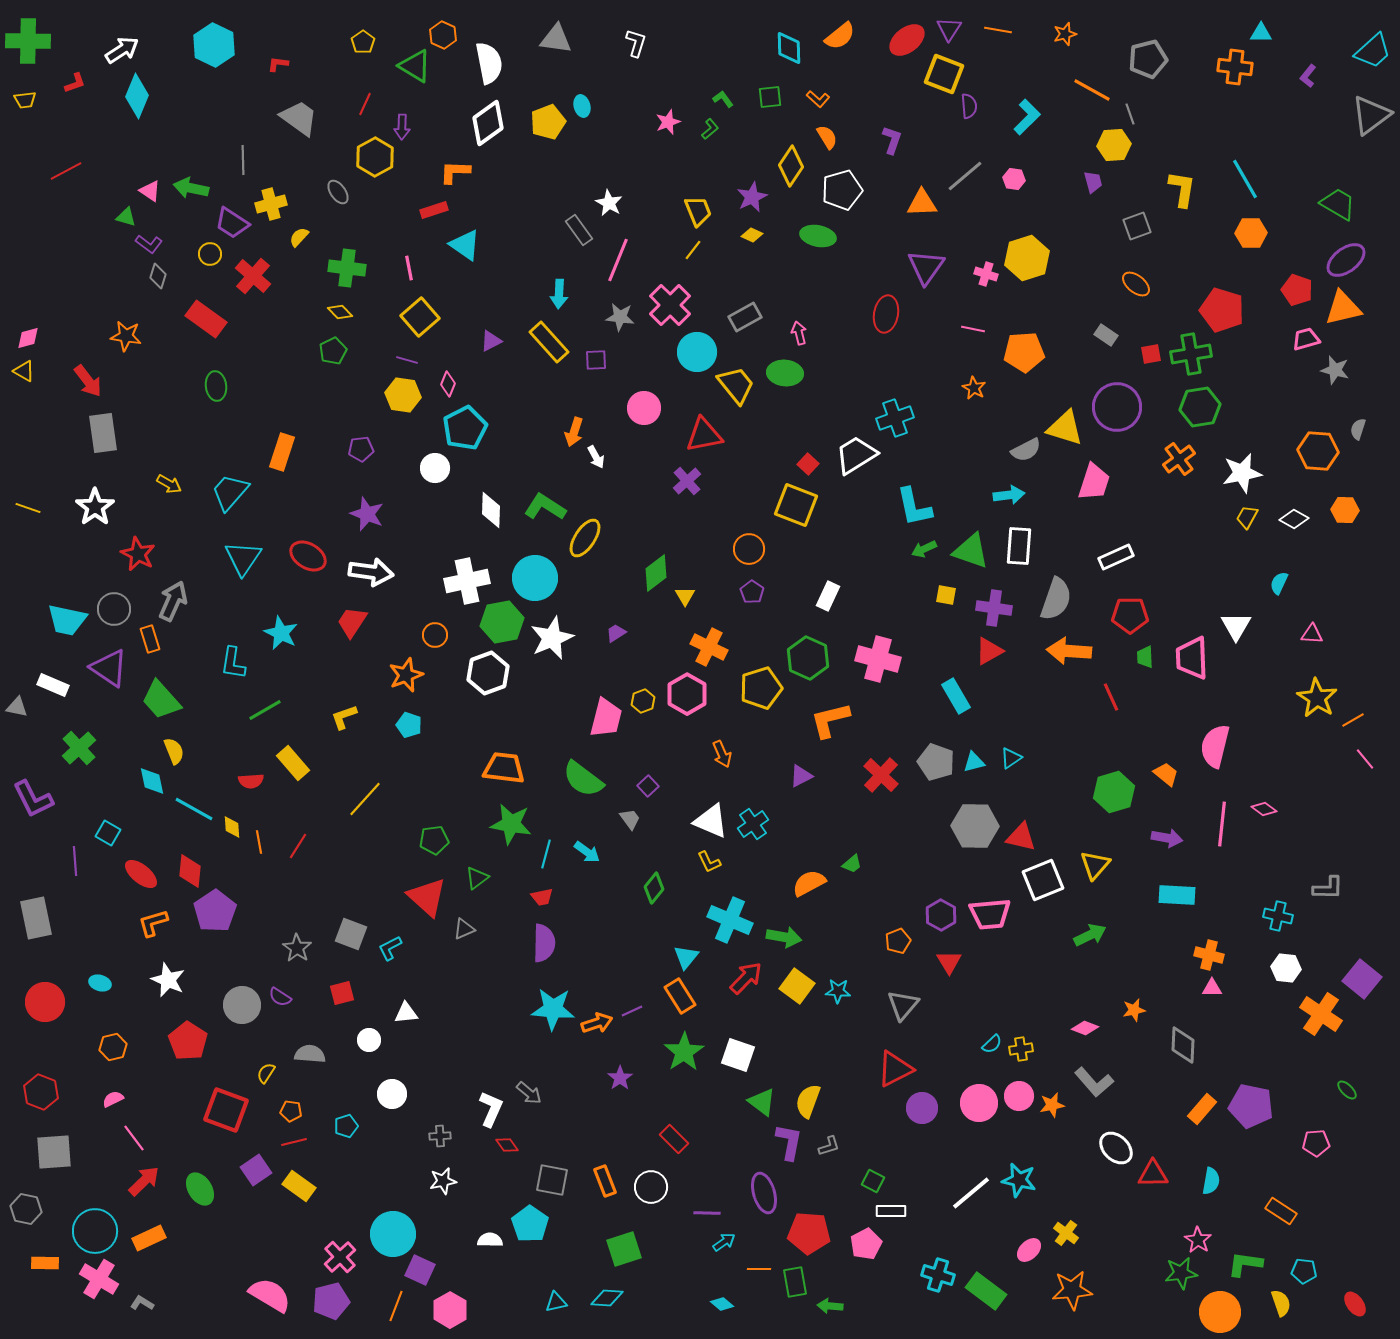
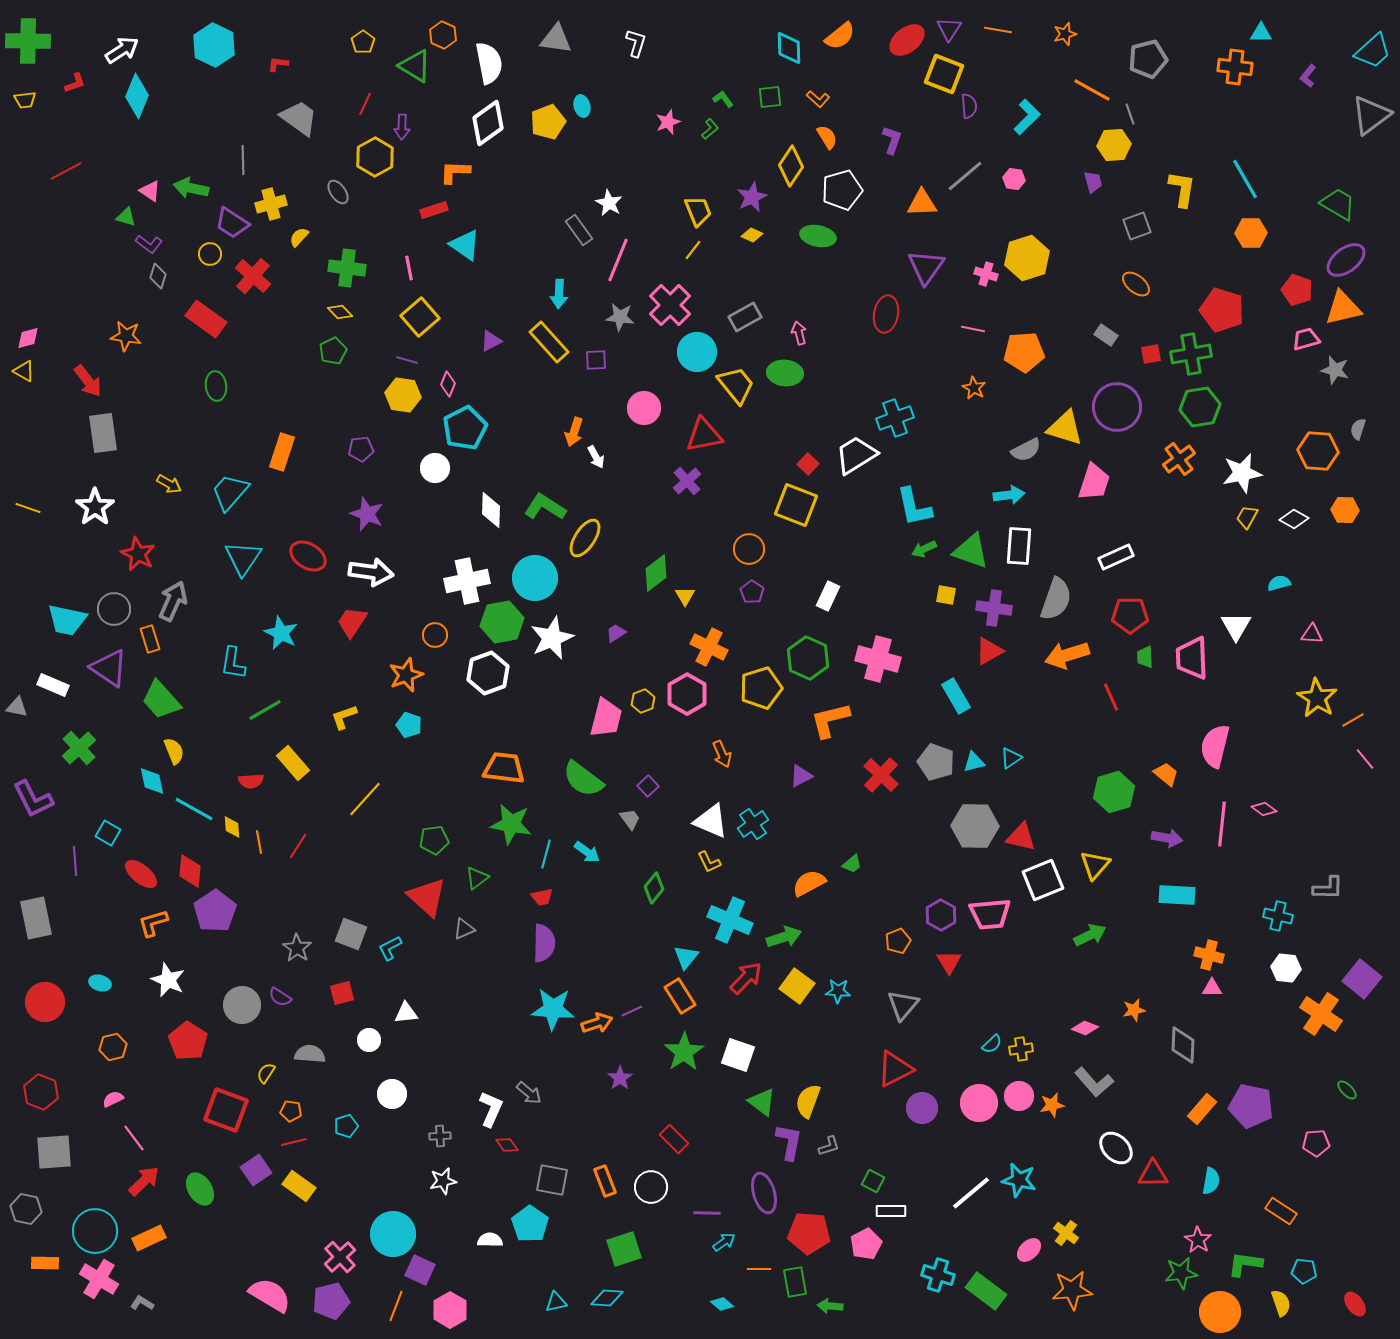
cyan semicircle at (1279, 583): rotated 50 degrees clockwise
orange arrow at (1069, 651): moved 2 px left, 4 px down; rotated 21 degrees counterclockwise
green arrow at (784, 937): rotated 28 degrees counterclockwise
